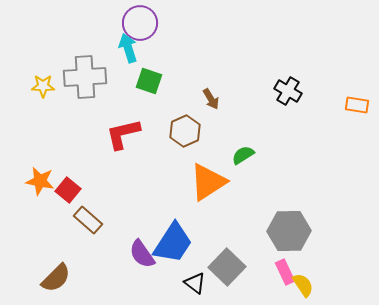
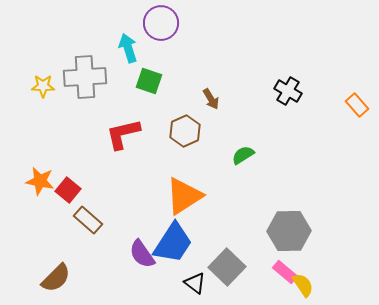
purple circle: moved 21 px right
orange rectangle: rotated 40 degrees clockwise
orange triangle: moved 24 px left, 14 px down
pink rectangle: rotated 25 degrees counterclockwise
